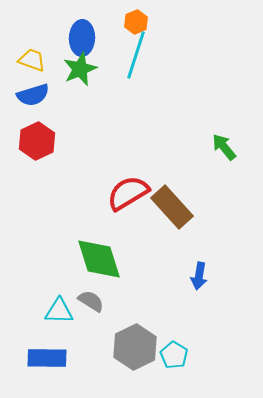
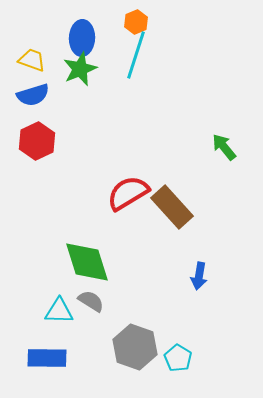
green diamond: moved 12 px left, 3 px down
gray hexagon: rotated 15 degrees counterclockwise
cyan pentagon: moved 4 px right, 3 px down
